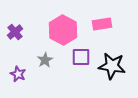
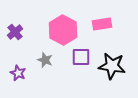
gray star: rotated 21 degrees counterclockwise
purple star: moved 1 px up
